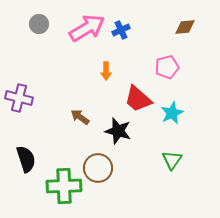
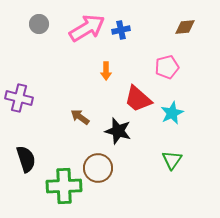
blue cross: rotated 12 degrees clockwise
